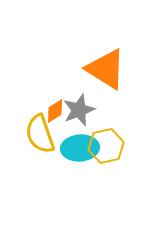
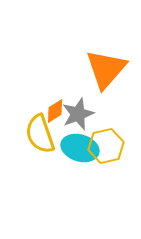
orange triangle: rotated 39 degrees clockwise
gray star: moved 1 px left, 4 px down
cyan ellipse: rotated 21 degrees clockwise
